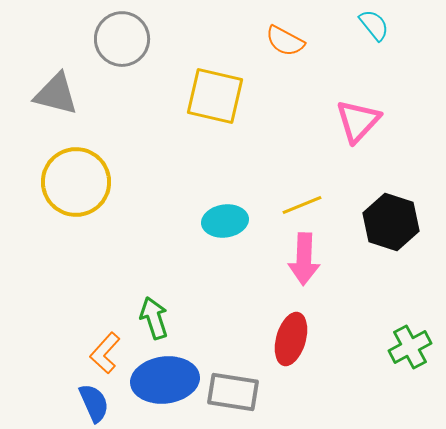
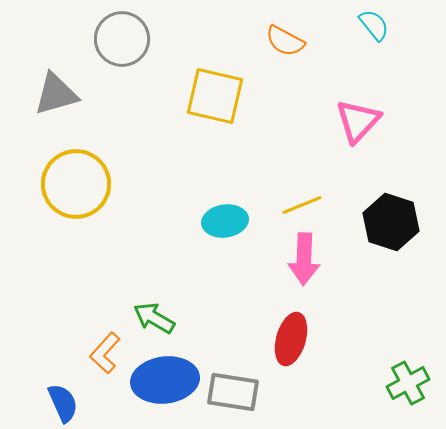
gray triangle: rotated 30 degrees counterclockwise
yellow circle: moved 2 px down
green arrow: rotated 42 degrees counterclockwise
green cross: moved 2 px left, 36 px down
blue semicircle: moved 31 px left
